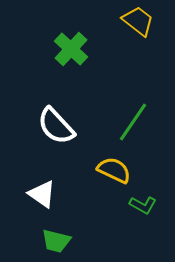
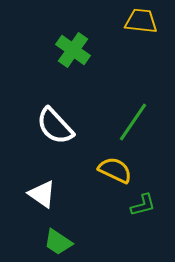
yellow trapezoid: moved 3 px right; rotated 32 degrees counterclockwise
green cross: moved 2 px right, 1 px down; rotated 8 degrees counterclockwise
white semicircle: moved 1 px left
yellow semicircle: moved 1 px right
green L-shape: rotated 44 degrees counterclockwise
green trapezoid: moved 2 px right, 1 px down; rotated 20 degrees clockwise
